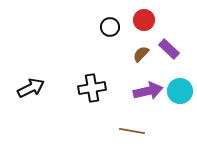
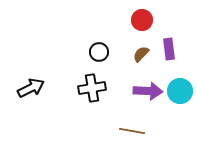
red circle: moved 2 px left
black circle: moved 11 px left, 25 px down
purple rectangle: rotated 40 degrees clockwise
purple arrow: rotated 16 degrees clockwise
